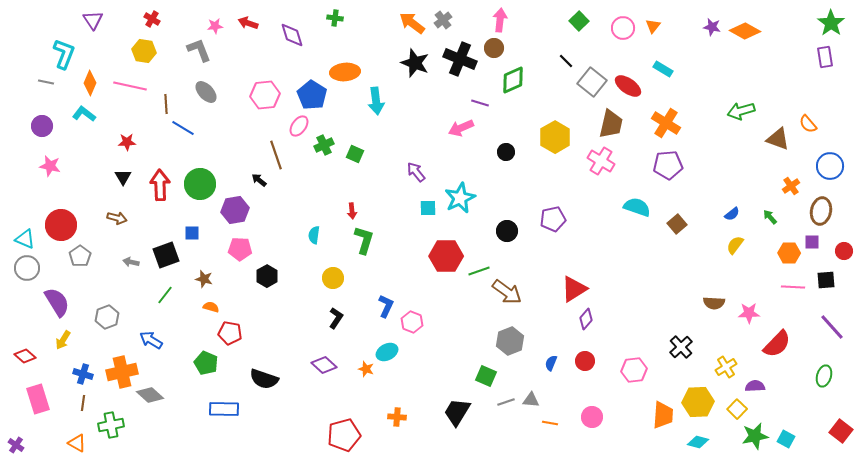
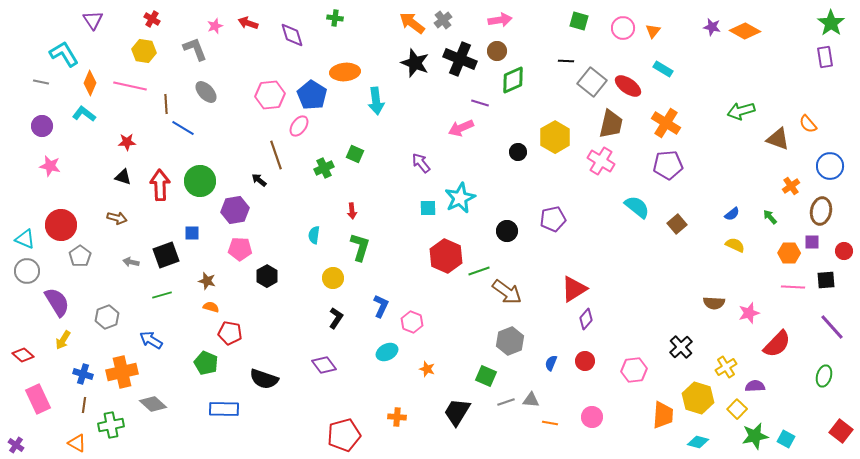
pink arrow at (500, 20): rotated 75 degrees clockwise
green square at (579, 21): rotated 30 degrees counterclockwise
pink star at (215, 26): rotated 14 degrees counterclockwise
orange triangle at (653, 26): moved 5 px down
brown circle at (494, 48): moved 3 px right, 3 px down
gray L-shape at (199, 50): moved 4 px left, 1 px up
cyan L-shape at (64, 54): rotated 52 degrees counterclockwise
black line at (566, 61): rotated 42 degrees counterclockwise
gray line at (46, 82): moved 5 px left
pink hexagon at (265, 95): moved 5 px right
green cross at (324, 145): moved 23 px down
black circle at (506, 152): moved 12 px right
purple arrow at (416, 172): moved 5 px right, 9 px up
black triangle at (123, 177): rotated 42 degrees counterclockwise
green circle at (200, 184): moved 3 px up
cyan semicircle at (637, 207): rotated 20 degrees clockwise
green L-shape at (364, 240): moved 4 px left, 7 px down
yellow semicircle at (735, 245): rotated 78 degrees clockwise
red hexagon at (446, 256): rotated 24 degrees clockwise
gray circle at (27, 268): moved 3 px down
brown star at (204, 279): moved 3 px right, 2 px down
green line at (165, 295): moved 3 px left; rotated 36 degrees clockwise
blue L-shape at (386, 306): moved 5 px left
pink star at (749, 313): rotated 15 degrees counterclockwise
red diamond at (25, 356): moved 2 px left, 1 px up
purple diamond at (324, 365): rotated 10 degrees clockwise
orange star at (366, 369): moved 61 px right
gray diamond at (150, 395): moved 3 px right, 9 px down
pink rectangle at (38, 399): rotated 8 degrees counterclockwise
yellow hexagon at (698, 402): moved 4 px up; rotated 20 degrees clockwise
brown line at (83, 403): moved 1 px right, 2 px down
